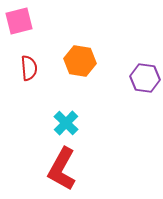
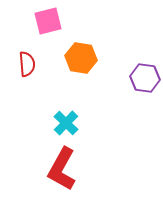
pink square: moved 29 px right
orange hexagon: moved 1 px right, 3 px up
red semicircle: moved 2 px left, 4 px up
